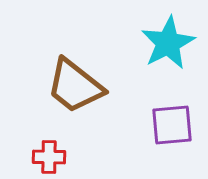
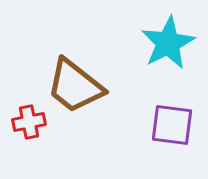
purple square: rotated 12 degrees clockwise
red cross: moved 20 px left, 35 px up; rotated 12 degrees counterclockwise
